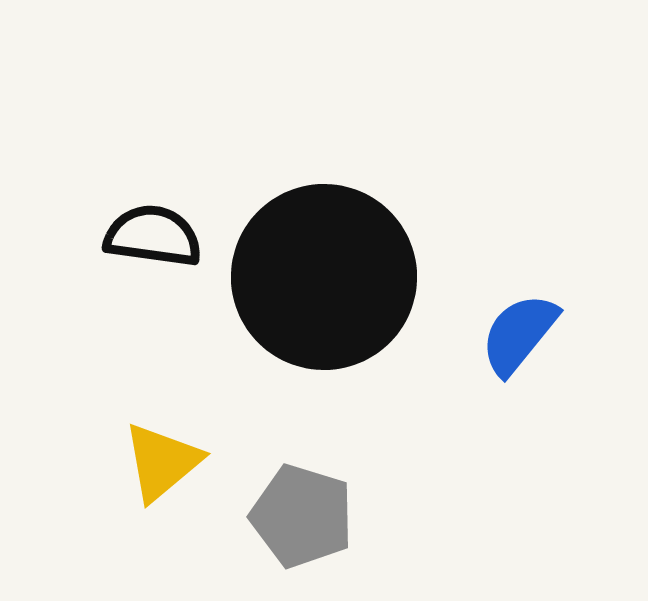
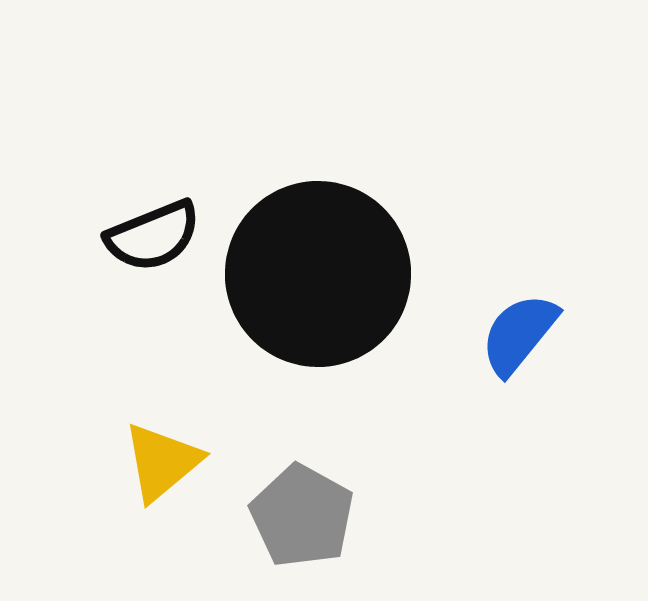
black semicircle: rotated 150 degrees clockwise
black circle: moved 6 px left, 3 px up
gray pentagon: rotated 12 degrees clockwise
